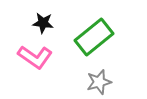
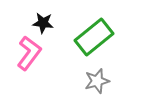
pink L-shape: moved 6 px left, 4 px up; rotated 88 degrees counterclockwise
gray star: moved 2 px left, 1 px up
